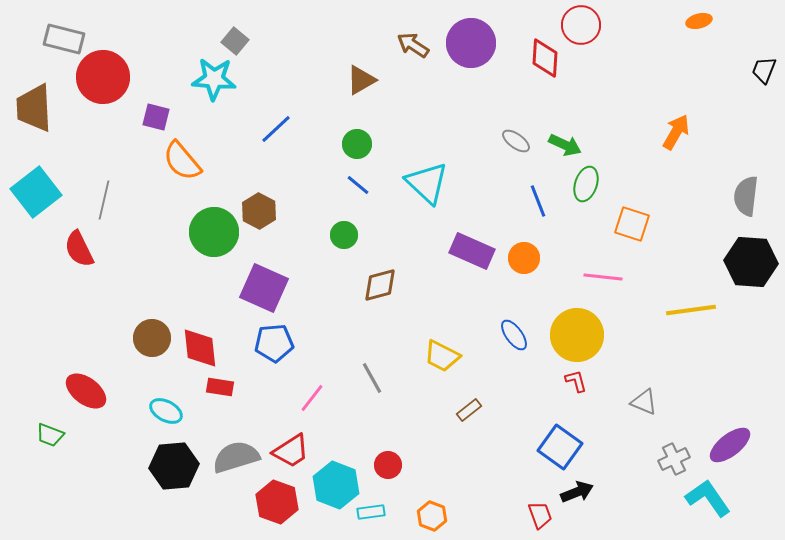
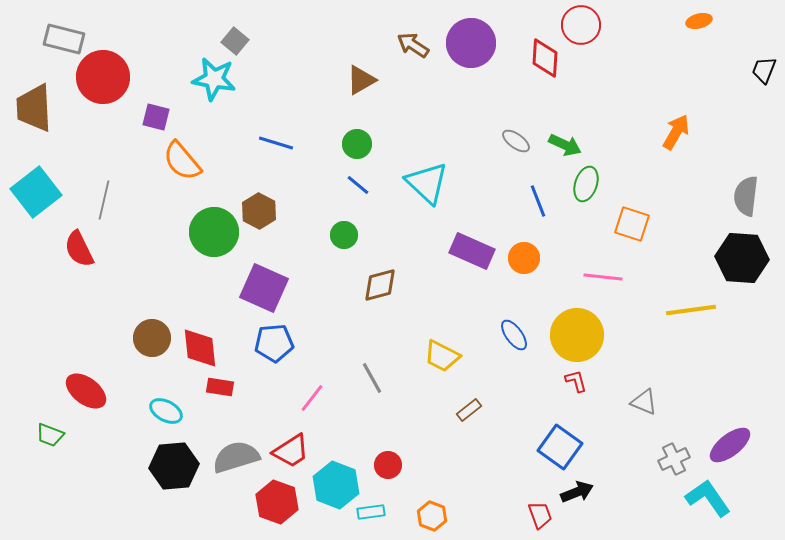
cyan star at (214, 79): rotated 6 degrees clockwise
blue line at (276, 129): moved 14 px down; rotated 60 degrees clockwise
black hexagon at (751, 262): moved 9 px left, 4 px up
